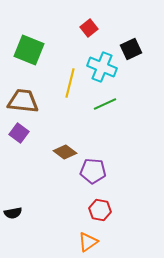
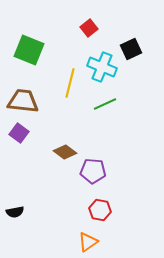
black semicircle: moved 2 px right, 1 px up
